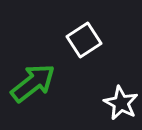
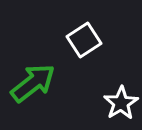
white star: rotated 12 degrees clockwise
